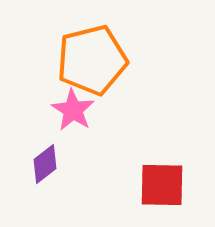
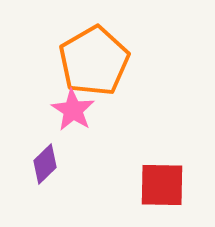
orange pentagon: moved 2 px right, 1 px down; rotated 16 degrees counterclockwise
purple diamond: rotated 6 degrees counterclockwise
